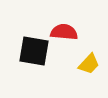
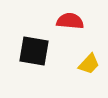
red semicircle: moved 6 px right, 11 px up
